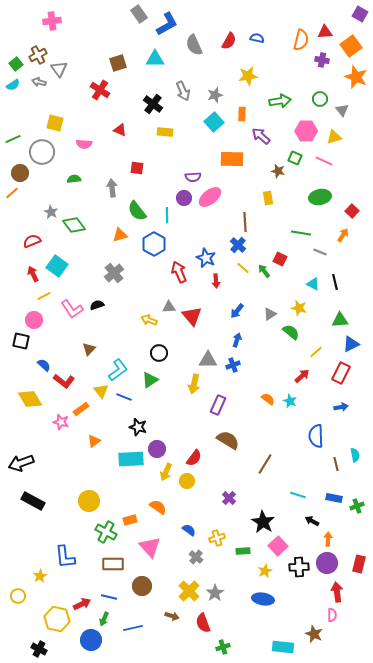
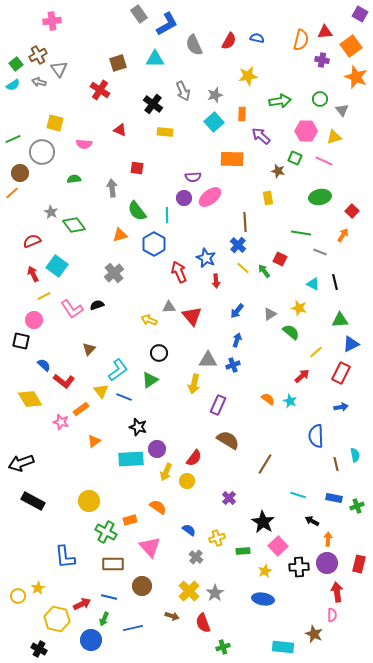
yellow star at (40, 576): moved 2 px left, 12 px down
